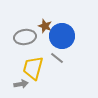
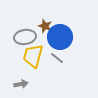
blue circle: moved 2 px left, 1 px down
yellow trapezoid: moved 12 px up
